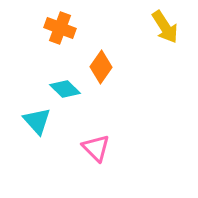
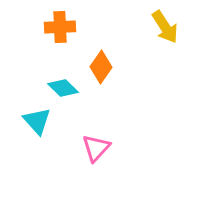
orange cross: moved 1 px up; rotated 24 degrees counterclockwise
cyan diamond: moved 2 px left, 1 px up
pink triangle: rotated 28 degrees clockwise
